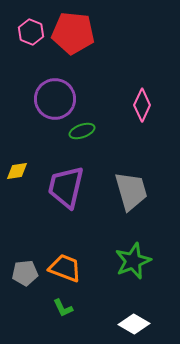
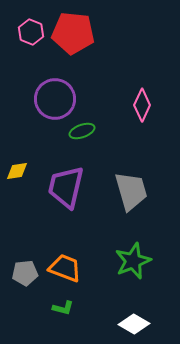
green L-shape: rotated 50 degrees counterclockwise
